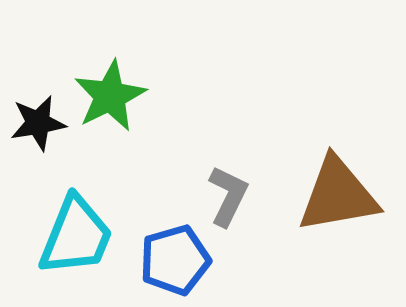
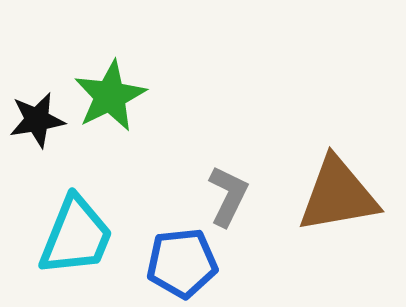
black star: moved 1 px left, 3 px up
blue pentagon: moved 7 px right, 3 px down; rotated 10 degrees clockwise
